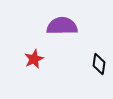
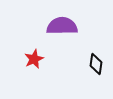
black diamond: moved 3 px left
